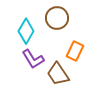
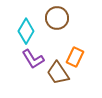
orange rectangle: moved 6 px down
brown trapezoid: moved 1 px up
